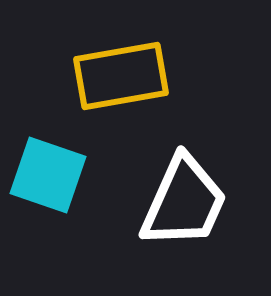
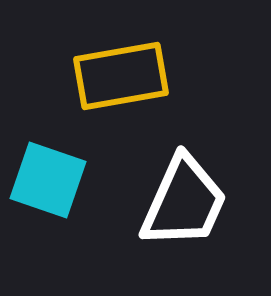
cyan square: moved 5 px down
